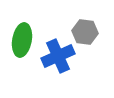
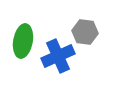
green ellipse: moved 1 px right, 1 px down
